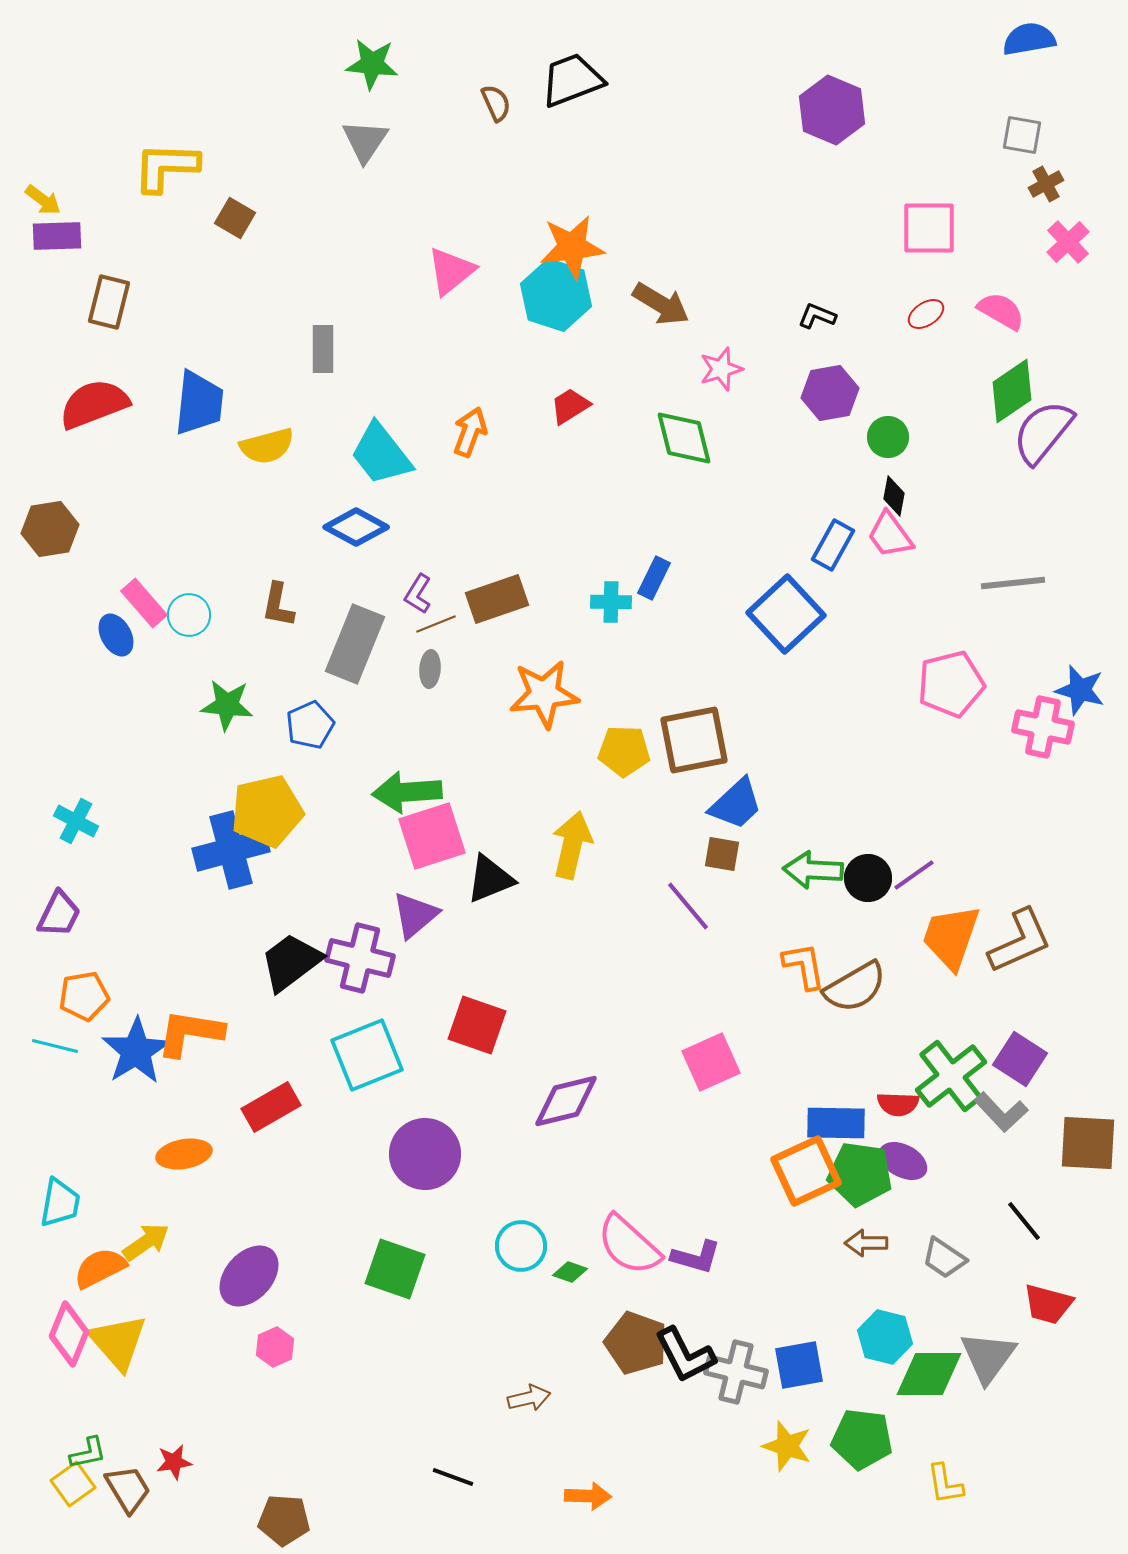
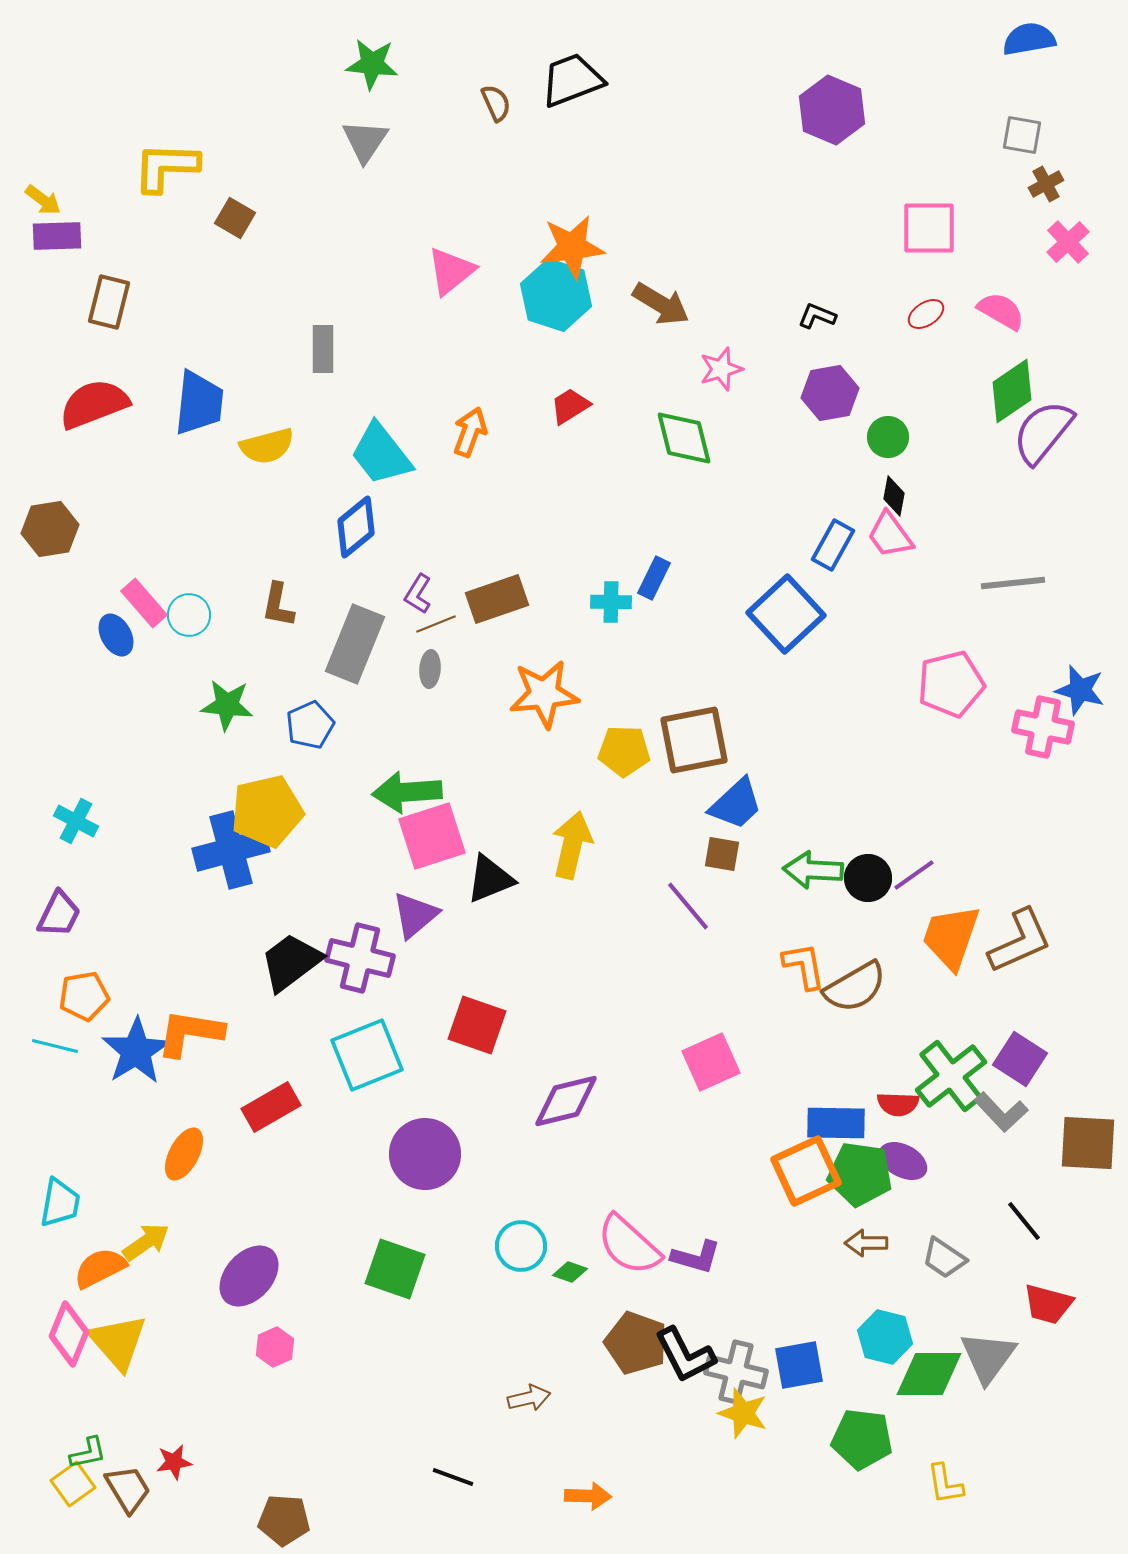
blue diamond at (356, 527): rotated 68 degrees counterclockwise
orange ellipse at (184, 1154): rotated 52 degrees counterclockwise
yellow star at (787, 1446): moved 44 px left, 33 px up
